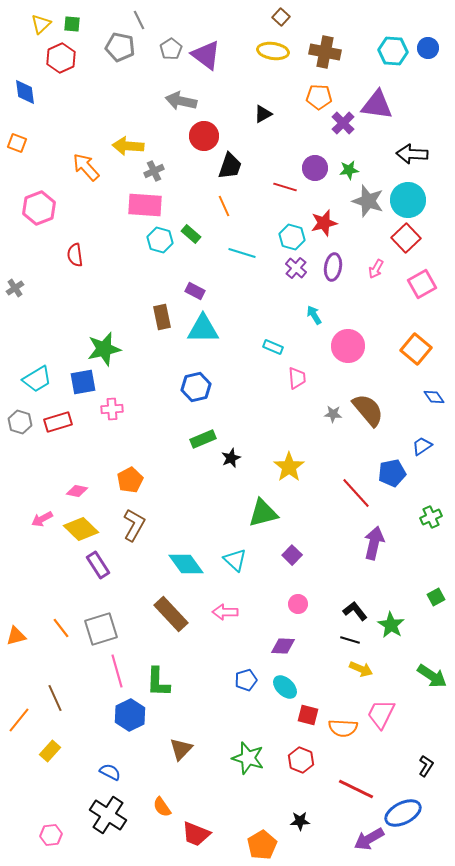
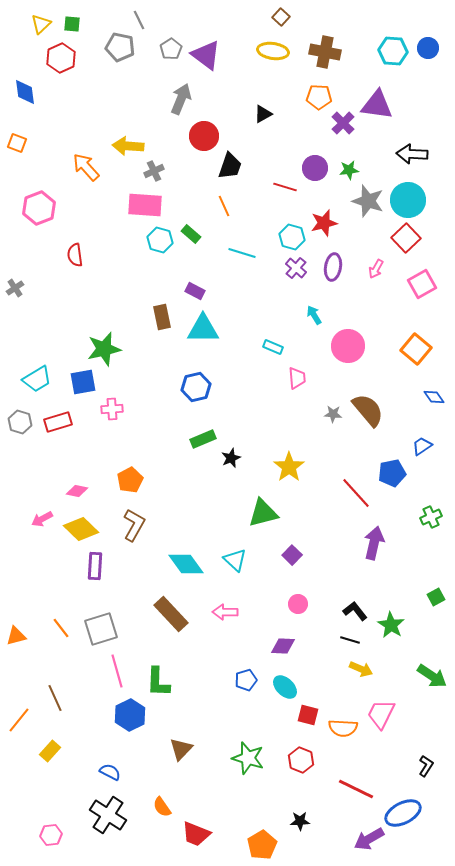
gray arrow at (181, 101): moved 2 px up; rotated 100 degrees clockwise
purple rectangle at (98, 565): moved 3 px left, 1 px down; rotated 36 degrees clockwise
